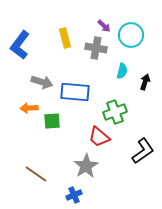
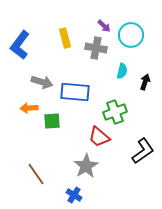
brown line: rotated 20 degrees clockwise
blue cross: rotated 35 degrees counterclockwise
